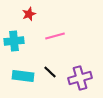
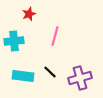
pink line: rotated 60 degrees counterclockwise
